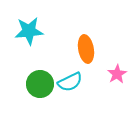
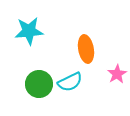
green circle: moved 1 px left
